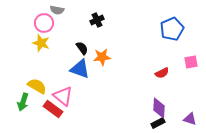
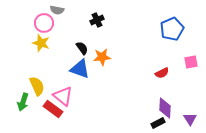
yellow semicircle: rotated 36 degrees clockwise
purple diamond: moved 6 px right
purple triangle: rotated 40 degrees clockwise
